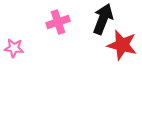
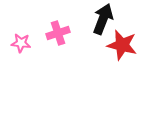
pink cross: moved 11 px down
pink star: moved 7 px right, 5 px up
